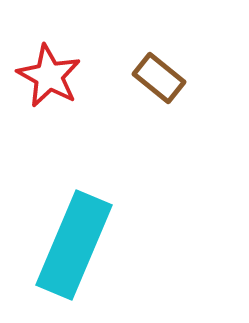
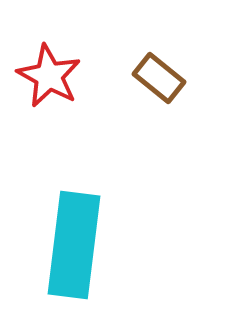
cyan rectangle: rotated 16 degrees counterclockwise
